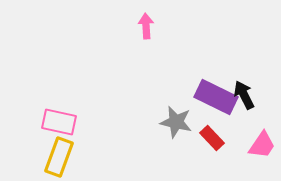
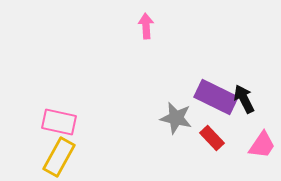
black arrow: moved 4 px down
gray star: moved 4 px up
yellow rectangle: rotated 9 degrees clockwise
